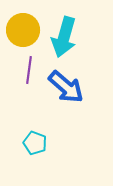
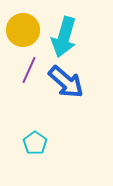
purple line: rotated 16 degrees clockwise
blue arrow: moved 5 px up
cyan pentagon: rotated 15 degrees clockwise
